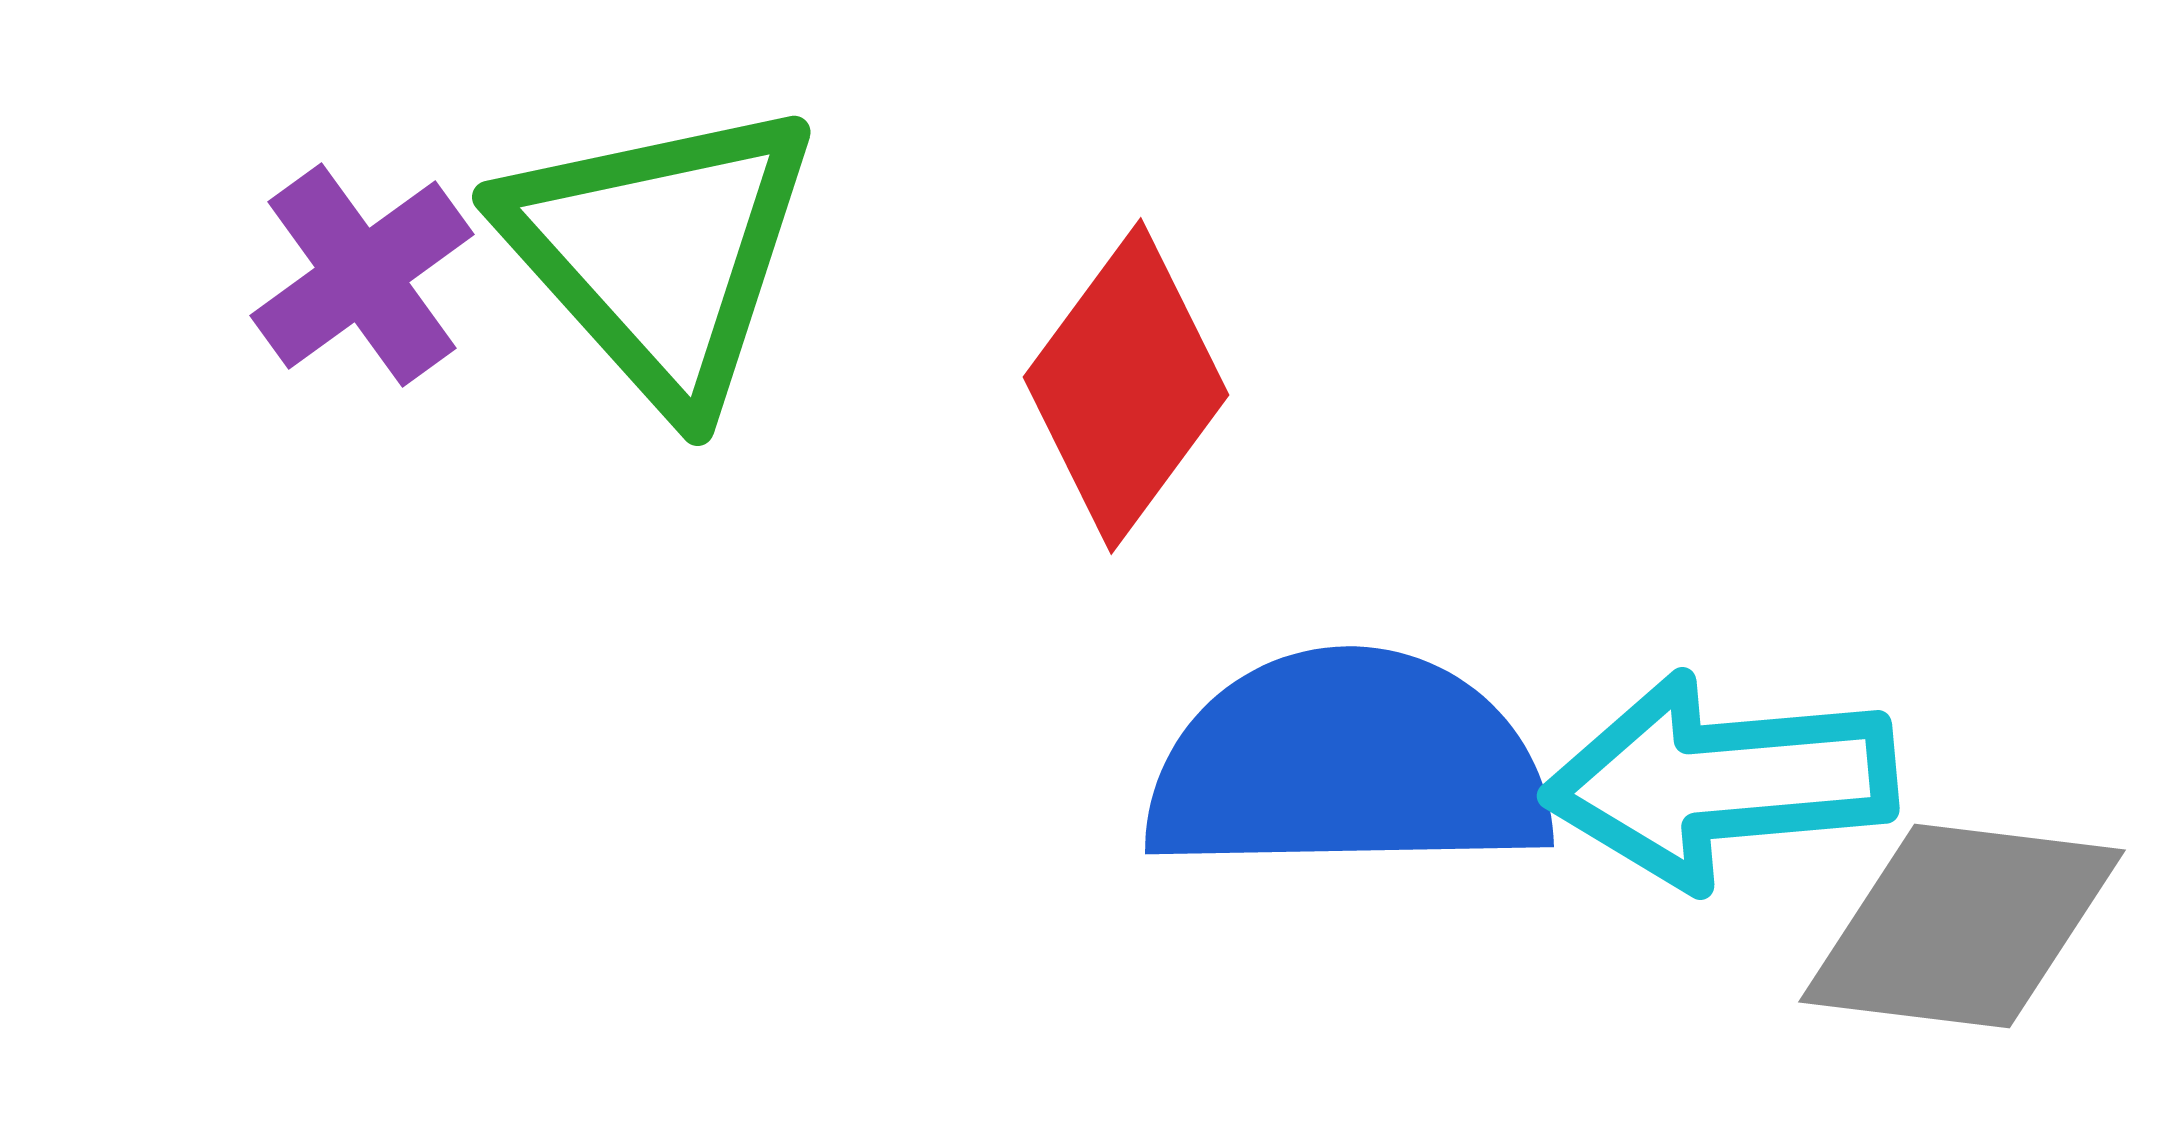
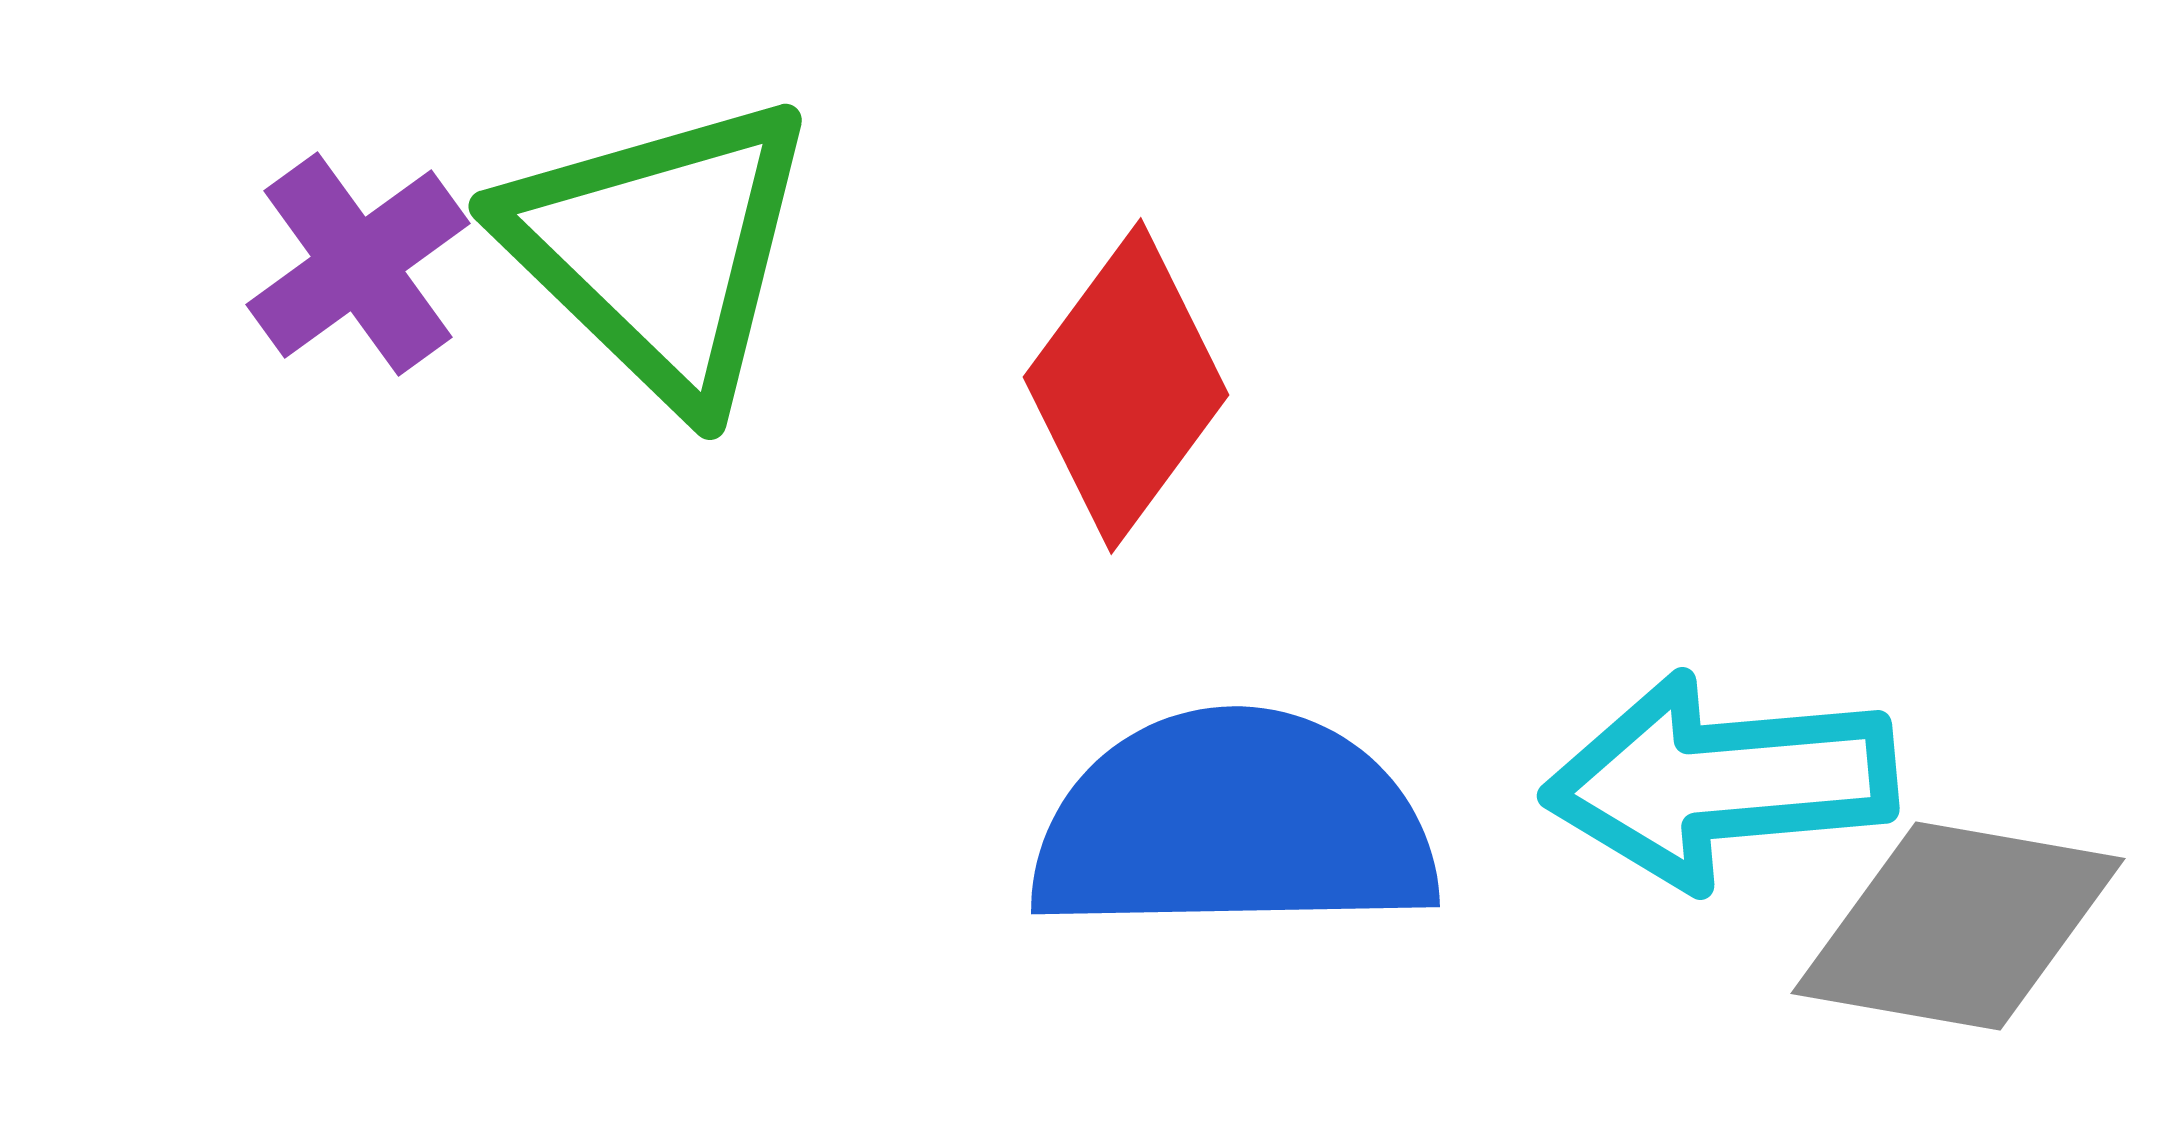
green triangle: moved 3 px up; rotated 4 degrees counterclockwise
purple cross: moved 4 px left, 11 px up
blue semicircle: moved 114 px left, 60 px down
gray diamond: moved 4 px left; rotated 3 degrees clockwise
